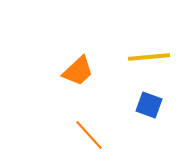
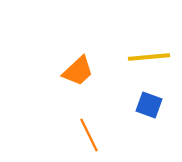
orange line: rotated 16 degrees clockwise
